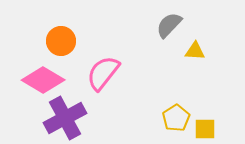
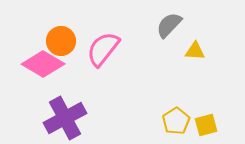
pink semicircle: moved 24 px up
pink diamond: moved 16 px up
yellow pentagon: moved 3 px down
yellow square: moved 1 px right, 4 px up; rotated 15 degrees counterclockwise
